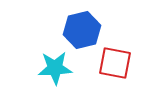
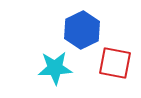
blue hexagon: rotated 12 degrees counterclockwise
